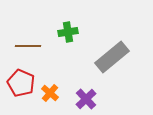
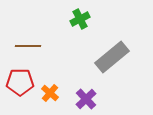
green cross: moved 12 px right, 13 px up; rotated 18 degrees counterclockwise
red pentagon: moved 1 px left, 1 px up; rotated 24 degrees counterclockwise
